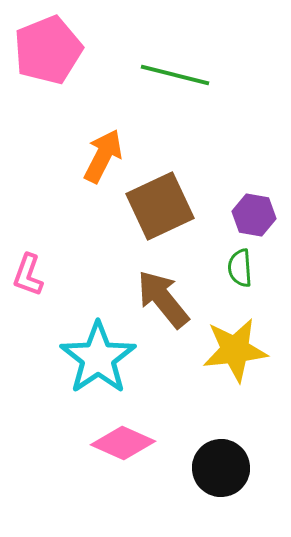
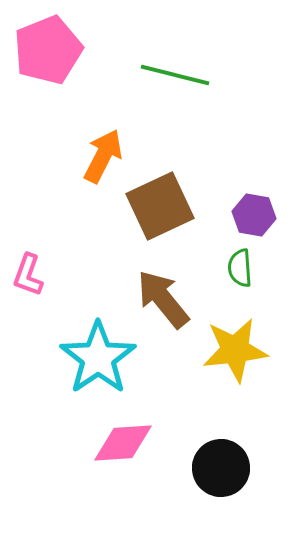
pink diamond: rotated 28 degrees counterclockwise
